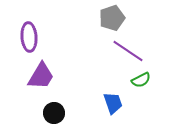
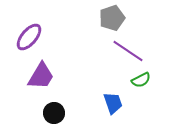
purple ellipse: rotated 44 degrees clockwise
